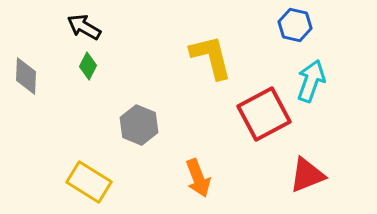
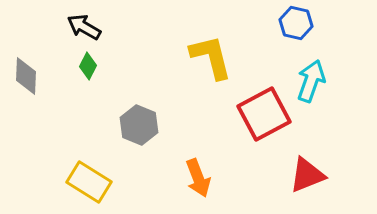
blue hexagon: moved 1 px right, 2 px up
